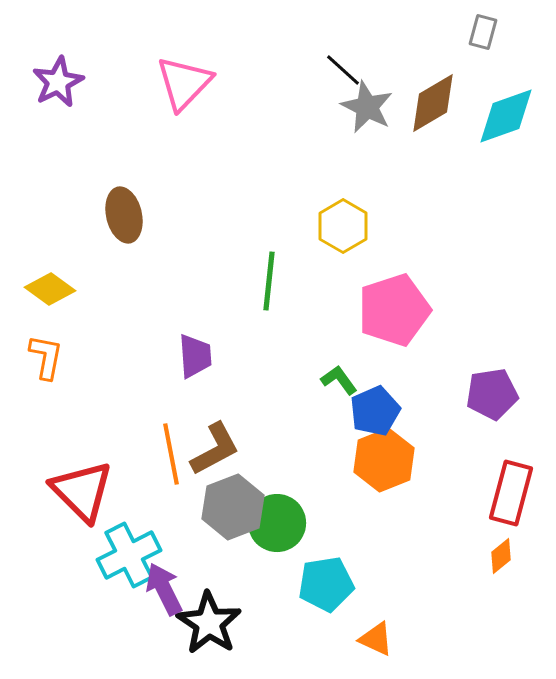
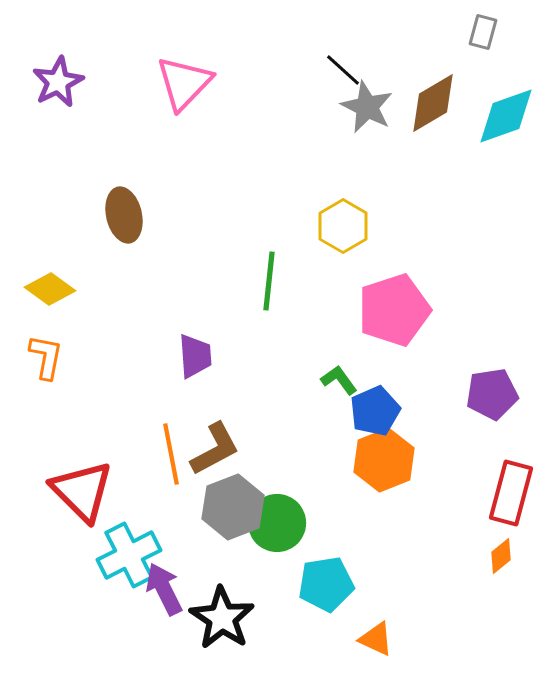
black star: moved 13 px right, 5 px up
